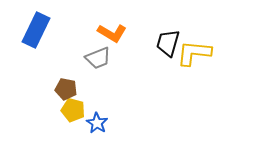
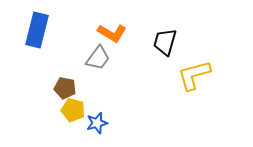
blue rectangle: moved 1 px right; rotated 12 degrees counterclockwise
black trapezoid: moved 3 px left, 1 px up
yellow L-shape: moved 22 px down; rotated 21 degrees counterclockwise
gray trapezoid: rotated 32 degrees counterclockwise
brown pentagon: moved 1 px left, 1 px up
blue star: rotated 25 degrees clockwise
